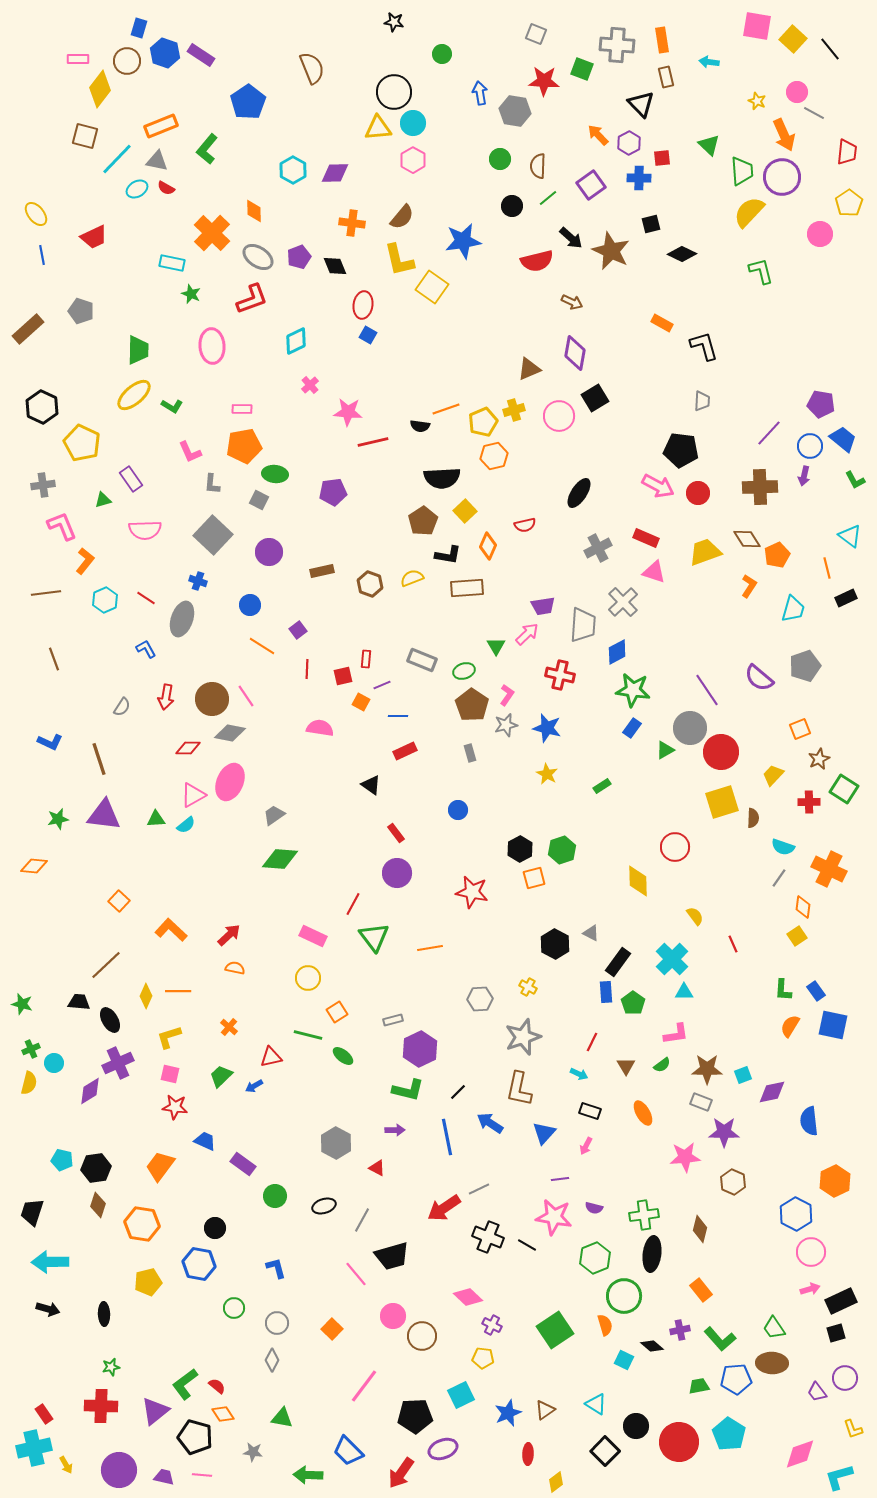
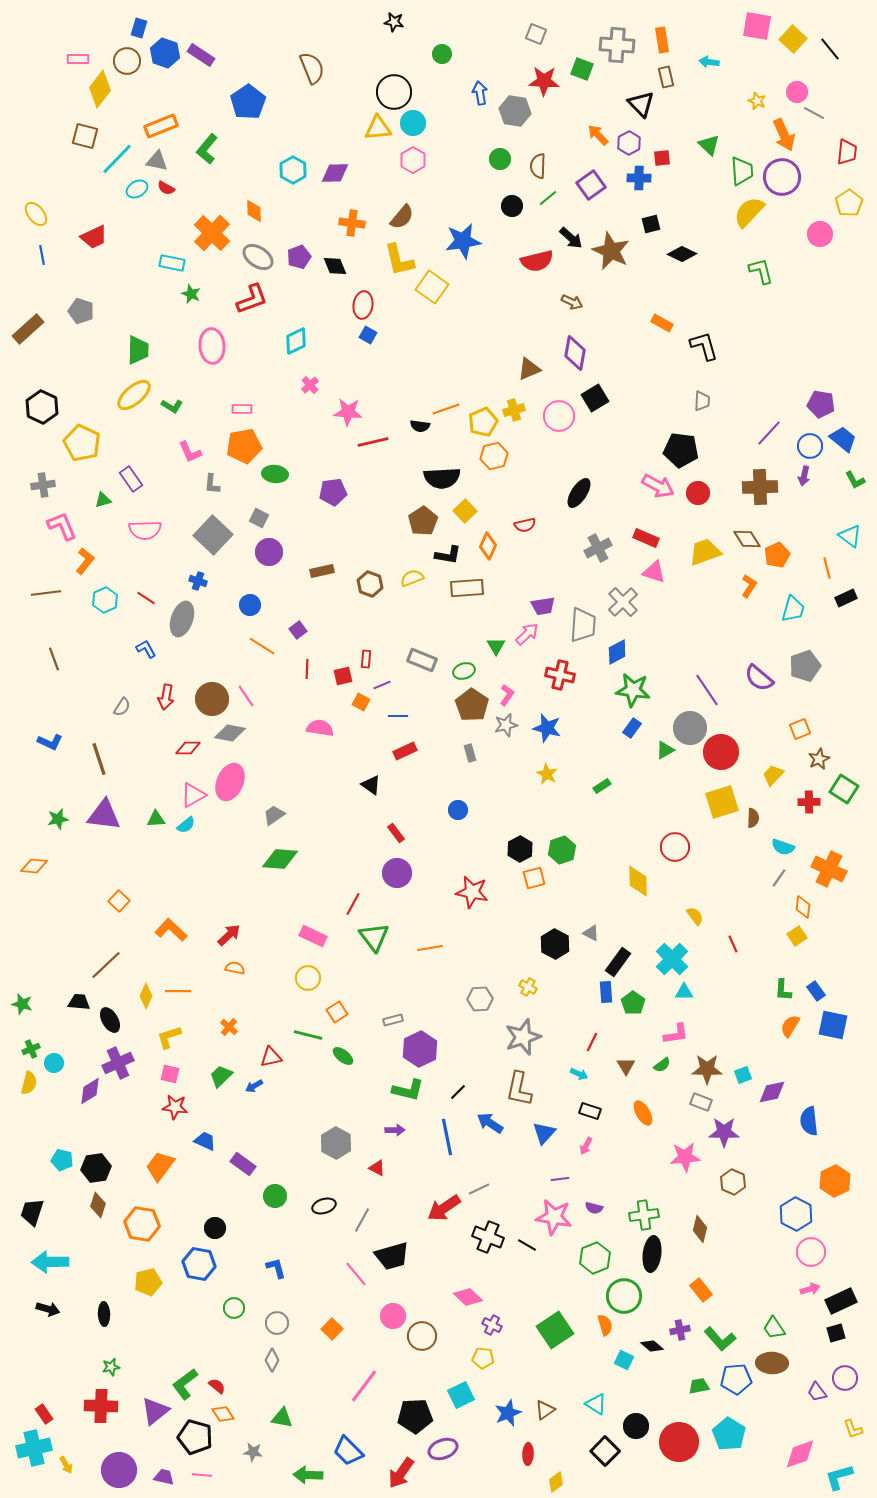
gray square at (259, 500): moved 18 px down
